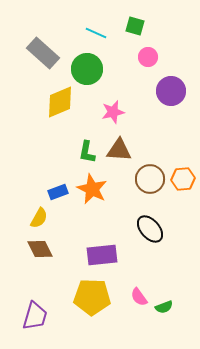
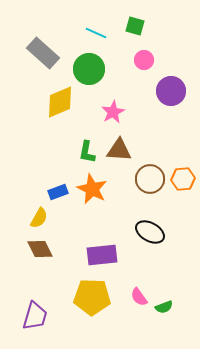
pink circle: moved 4 px left, 3 px down
green circle: moved 2 px right
pink star: rotated 15 degrees counterclockwise
black ellipse: moved 3 px down; rotated 20 degrees counterclockwise
